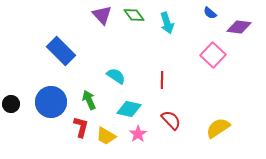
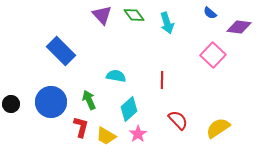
cyan semicircle: rotated 24 degrees counterclockwise
cyan diamond: rotated 55 degrees counterclockwise
red semicircle: moved 7 px right
